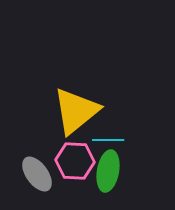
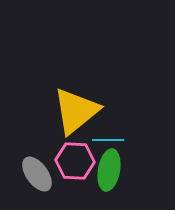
green ellipse: moved 1 px right, 1 px up
